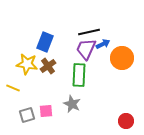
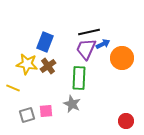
green rectangle: moved 3 px down
